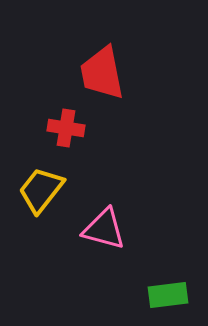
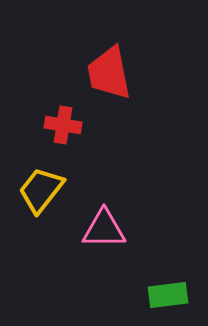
red trapezoid: moved 7 px right
red cross: moved 3 px left, 3 px up
pink triangle: rotated 15 degrees counterclockwise
